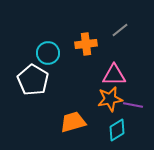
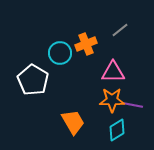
orange cross: rotated 15 degrees counterclockwise
cyan circle: moved 12 px right
pink triangle: moved 1 px left, 3 px up
orange star: moved 2 px right, 1 px down; rotated 10 degrees clockwise
orange trapezoid: rotated 76 degrees clockwise
